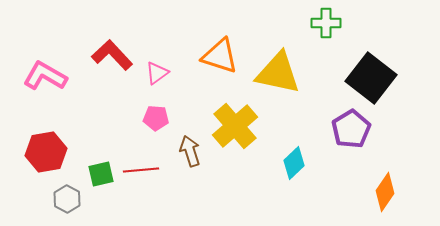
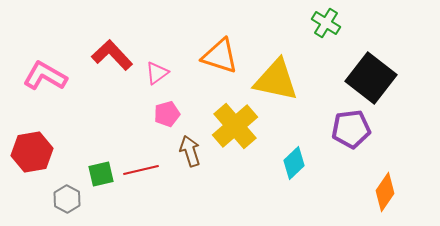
green cross: rotated 32 degrees clockwise
yellow triangle: moved 2 px left, 7 px down
pink pentagon: moved 11 px right, 4 px up; rotated 20 degrees counterclockwise
purple pentagon: rotated 24 degrees clockwise
red hexagon: moved 14 px left
red line: rotated 8 degrees counterclockwise
